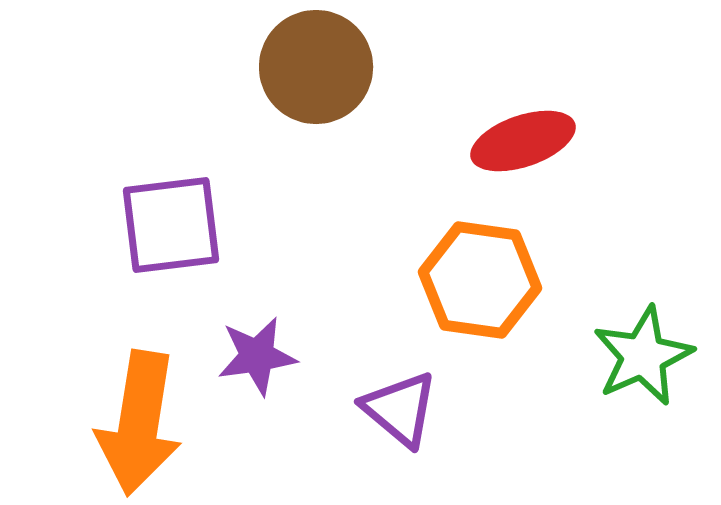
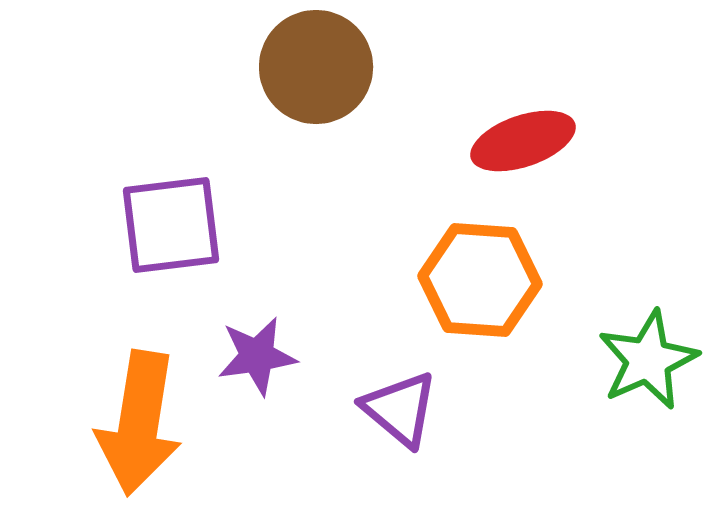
orange hexagon: rotated 4 degrees counterclockwise
green star: moved 5 px right, 4 px down
